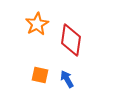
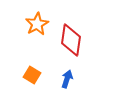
orange square: moved 8 px left; rotated 18 degrees clockwise
blue arrow: rotated 48 degrees clockwise
